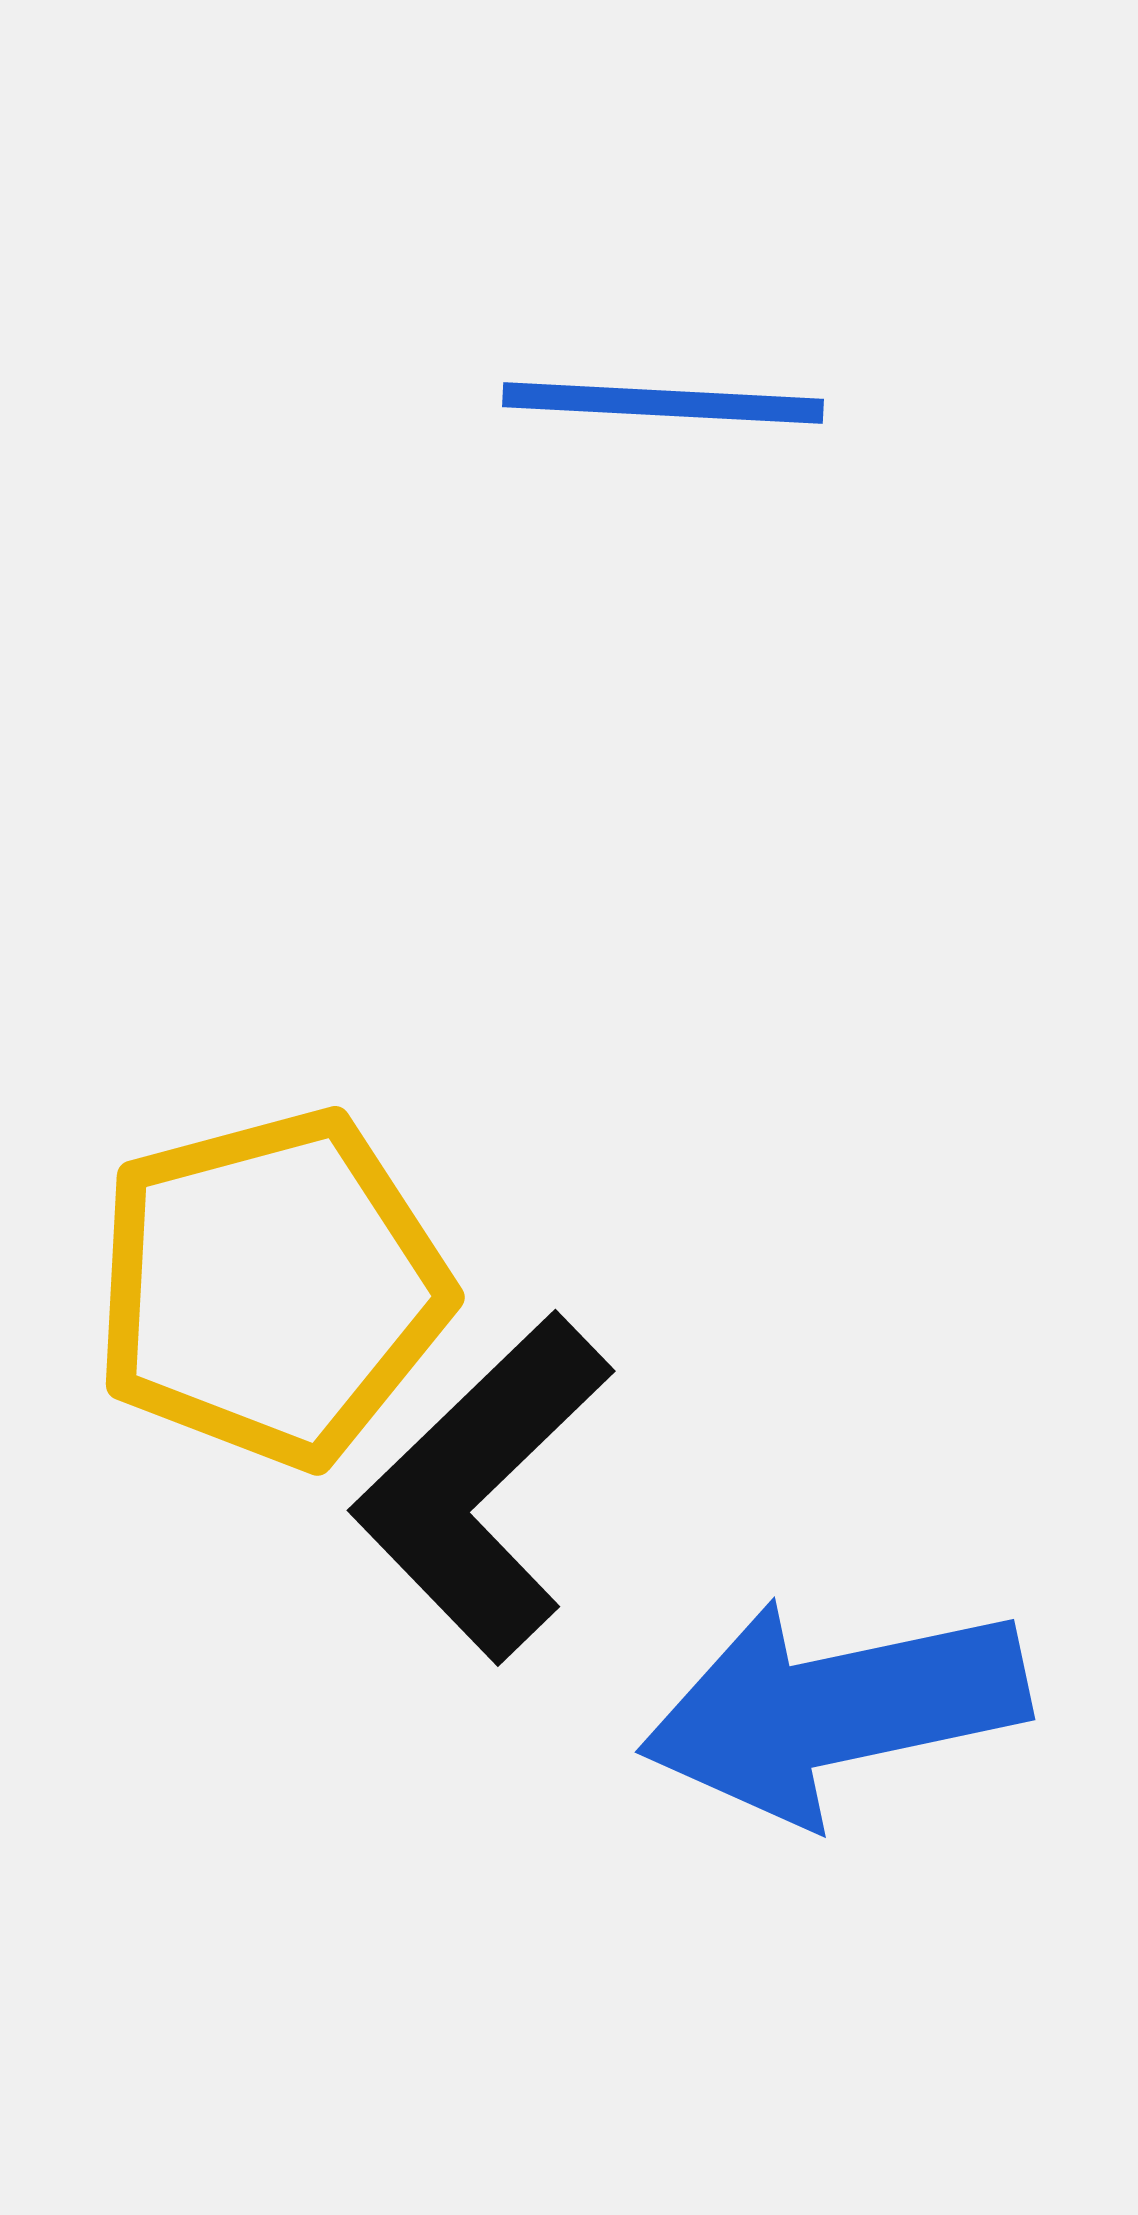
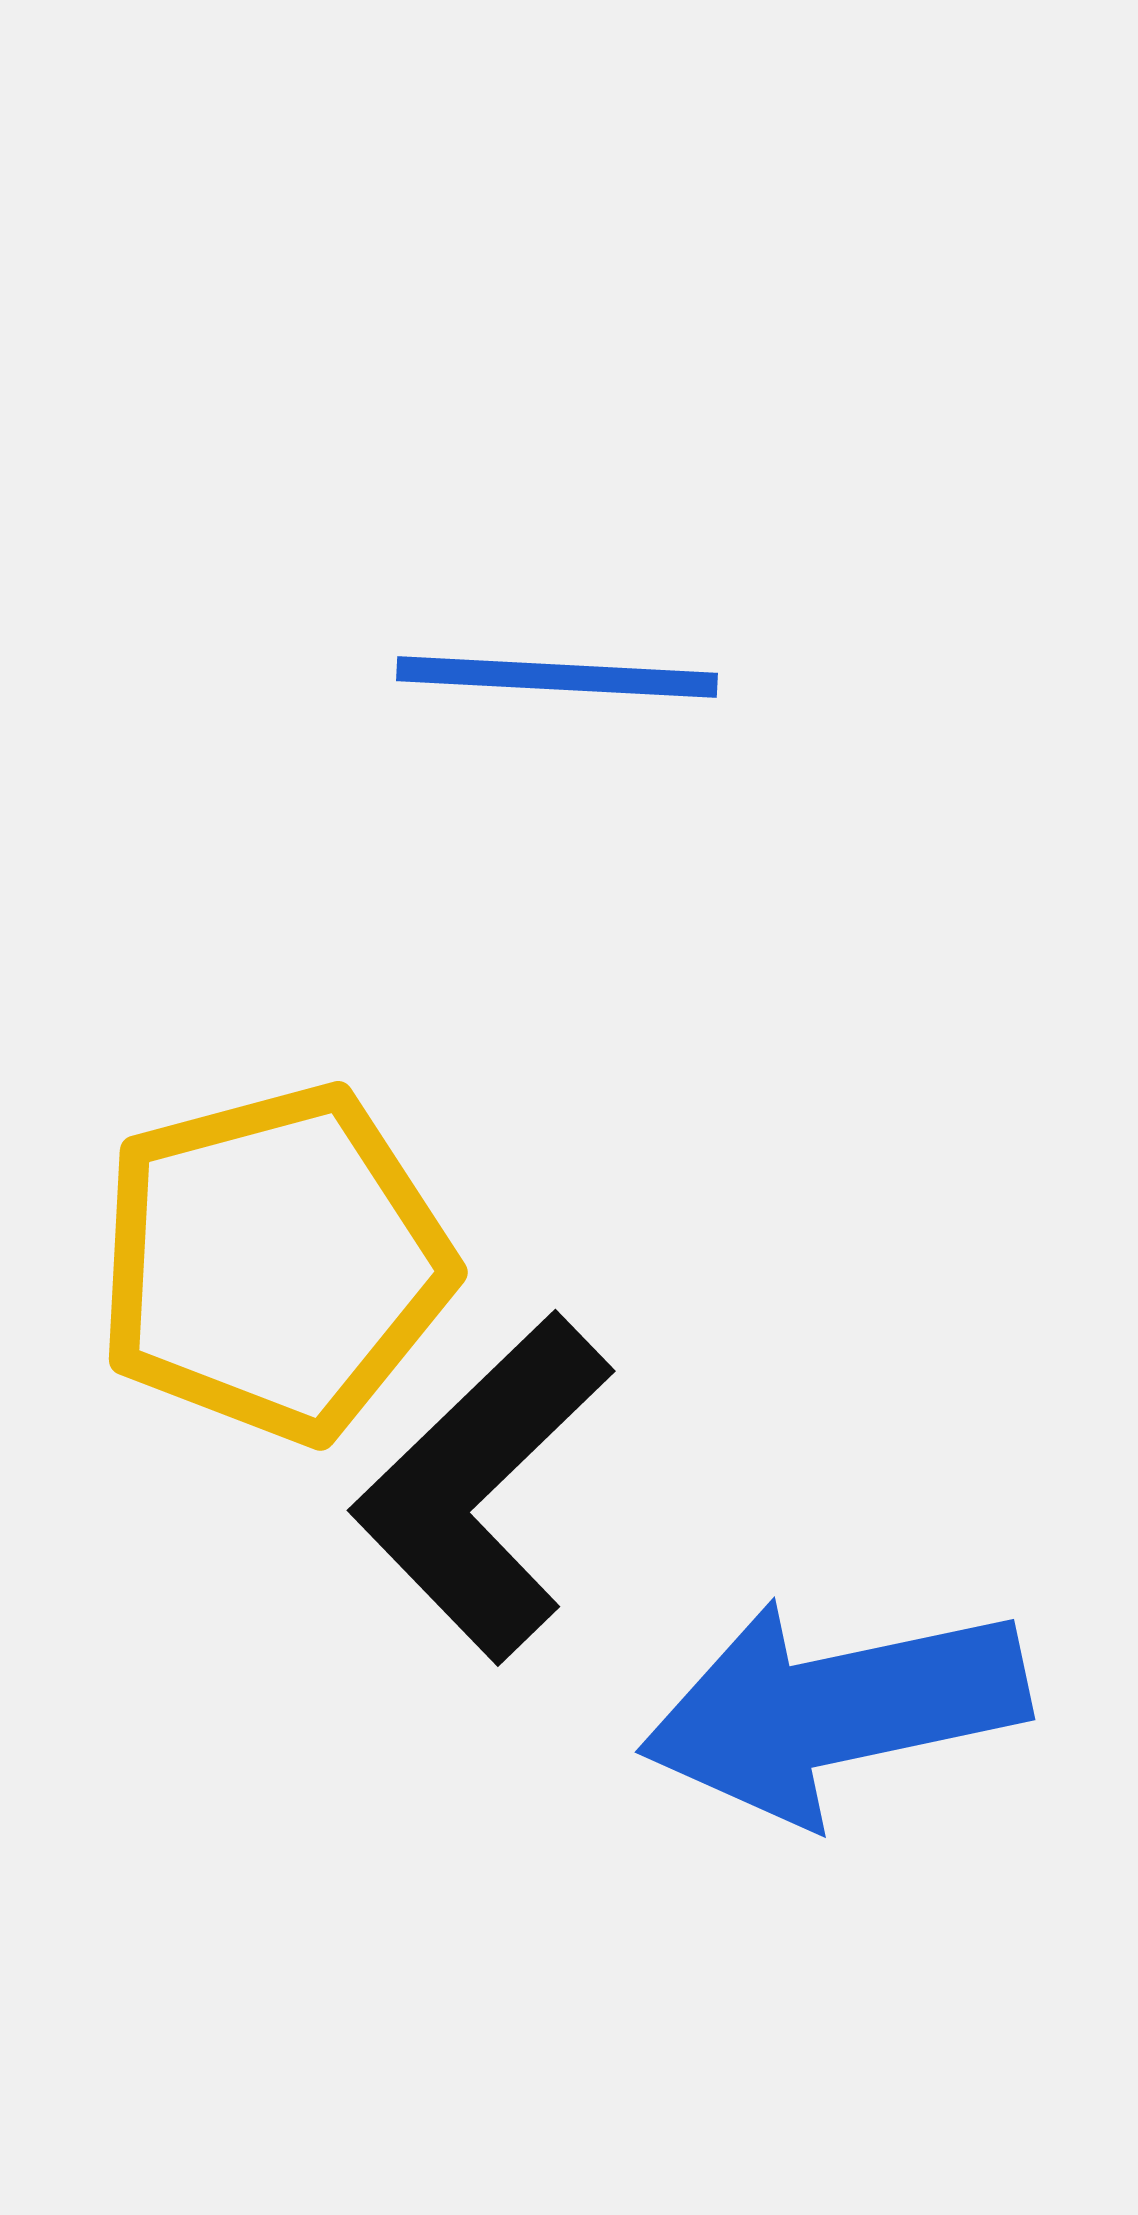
blue line: moved 106 px left, 274 px down
yellow pentagon: moved 3 px right, 25 px up
